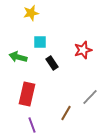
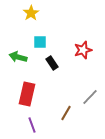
yellow star: rotated 21 degrees counterclockwise
